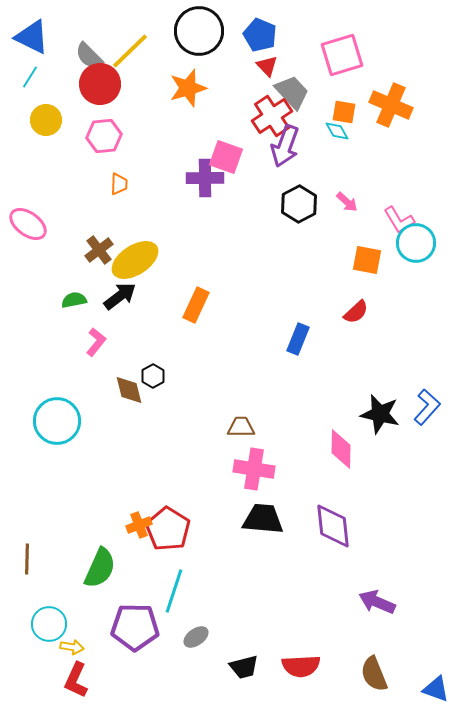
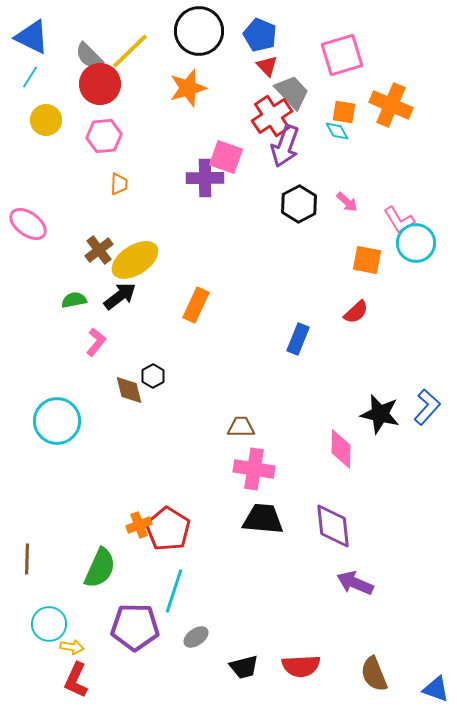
purple arrow at (377, 602): moved 22 px left, 19 px up
